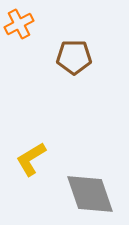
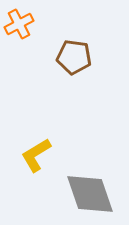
brown pentagon: rotated 8 degrees clockwise
yellow L-shape: moved 5 px right, 4 px up
